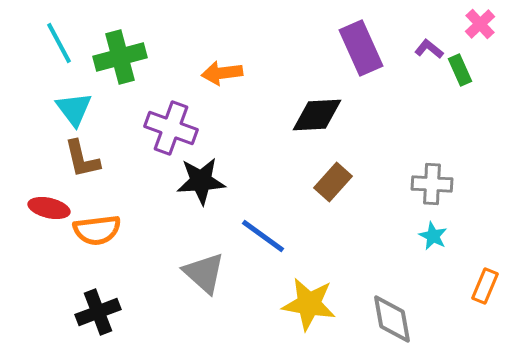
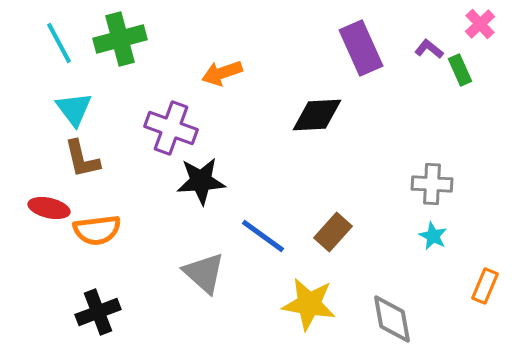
green cross: moved 18 px up
orange arrow: rotated 12 degrees counterclockwise
brown rectangle: moved 50 px down
